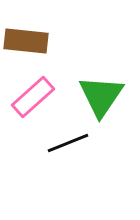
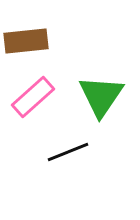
brown rectangle: rotated 12 degrees counterclockwise
black line: moved 9 px down
